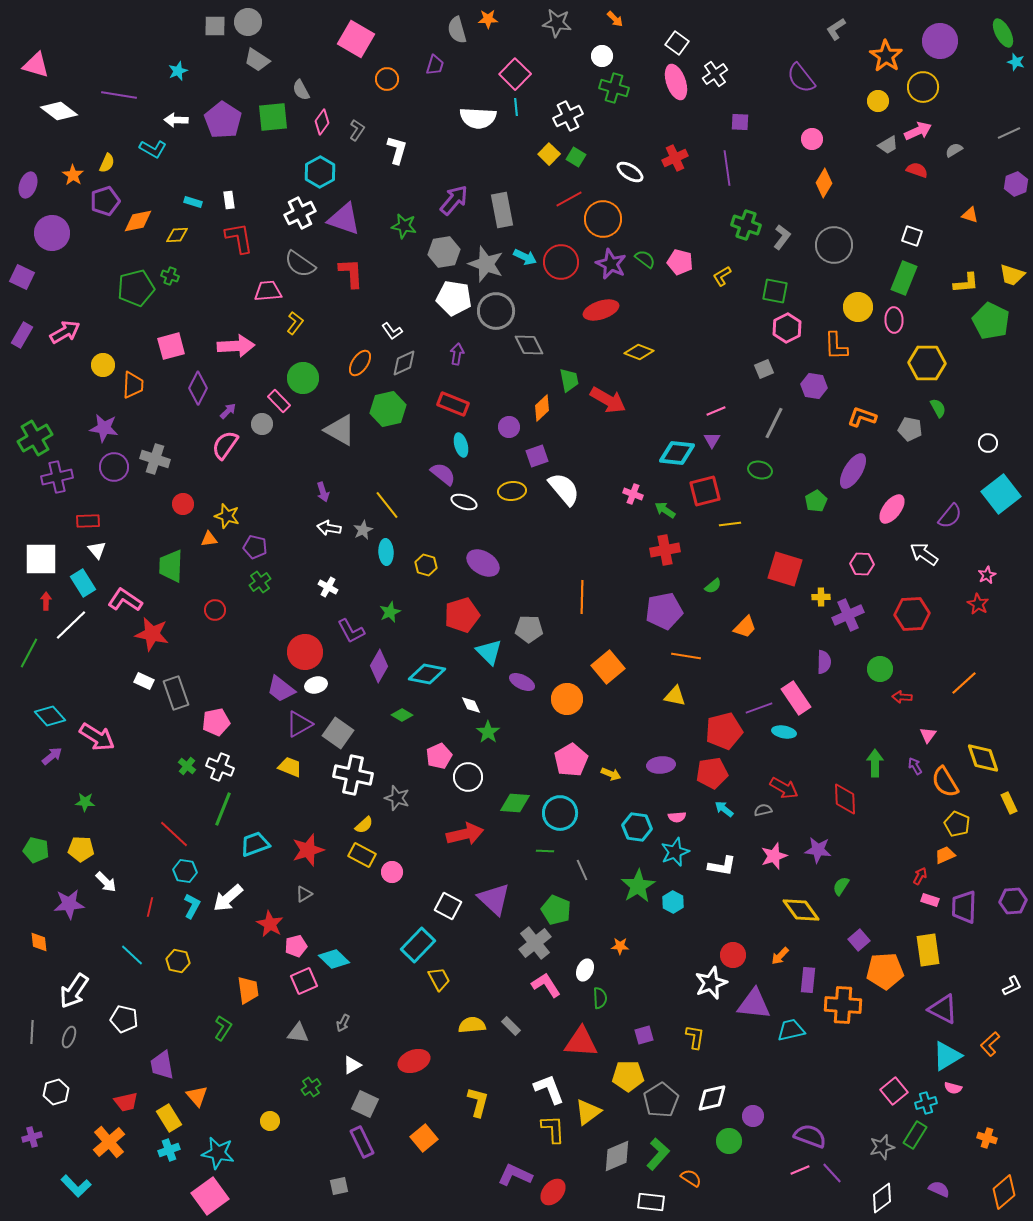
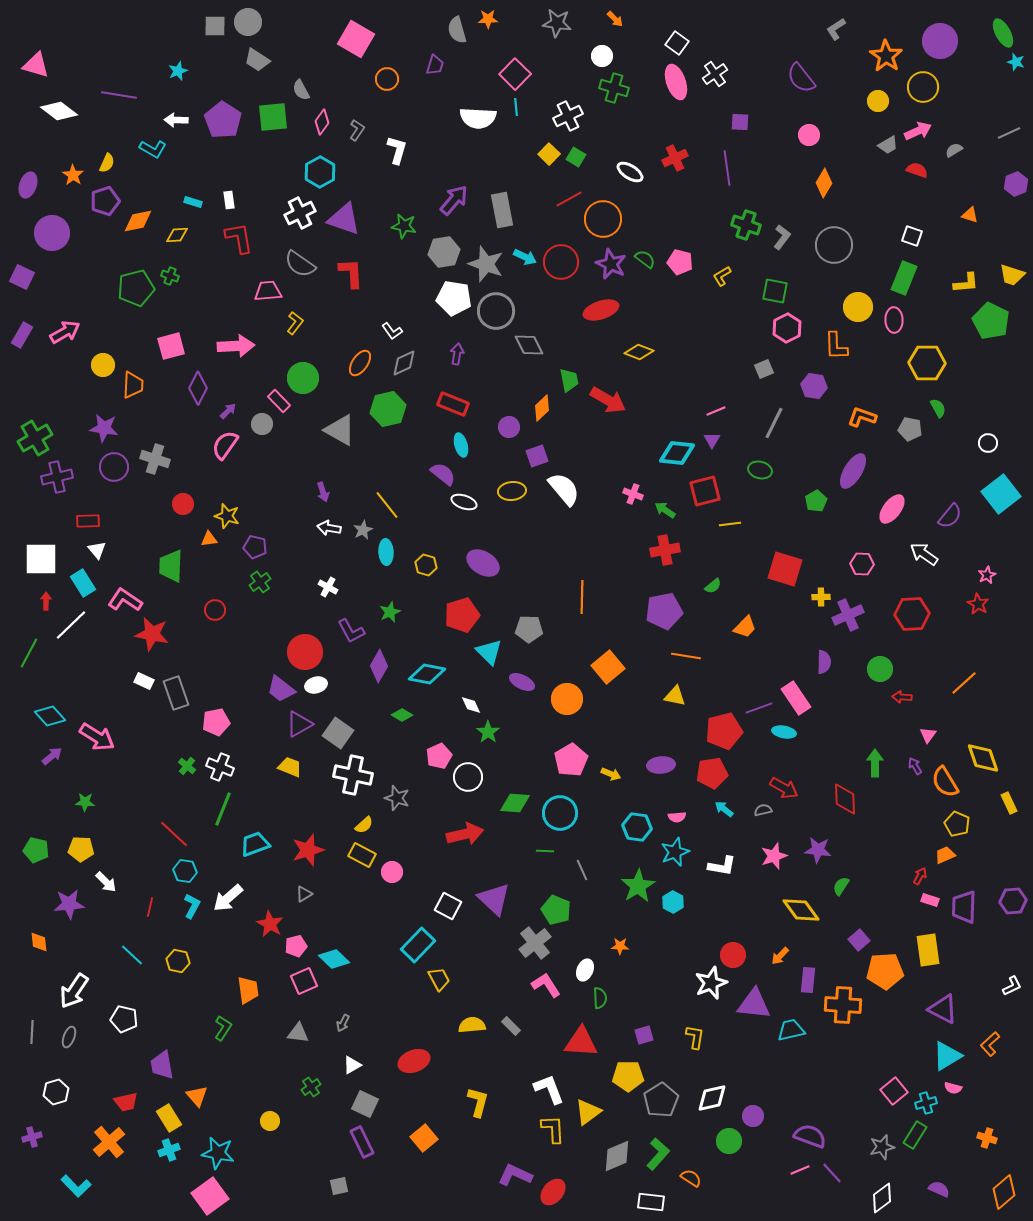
pink circle at (812, 139): moved 3 px left, 4 px up
